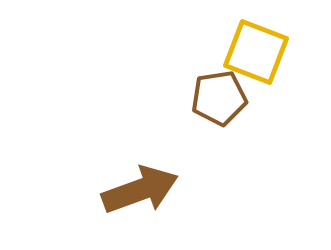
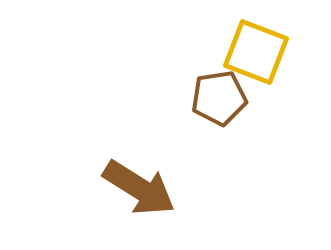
brown arrow: moved 1 px left, 2 px up; rotated 52 degrees clockwise
